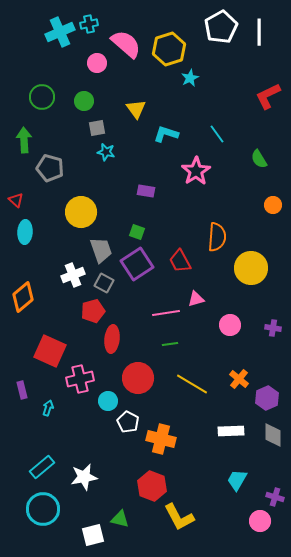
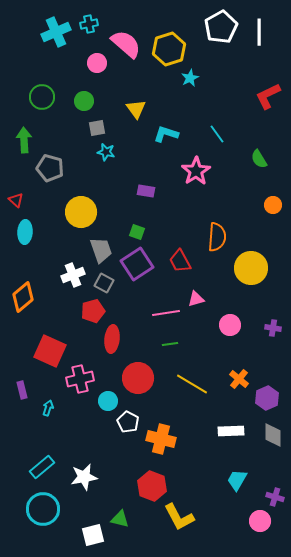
cyan cross at (60, 32): moved 4 px left
